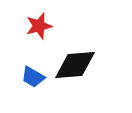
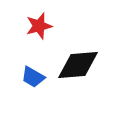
black diamond: moved 3 px right
